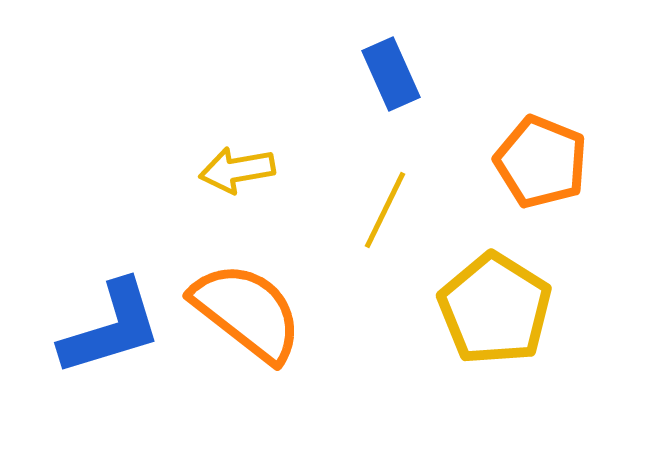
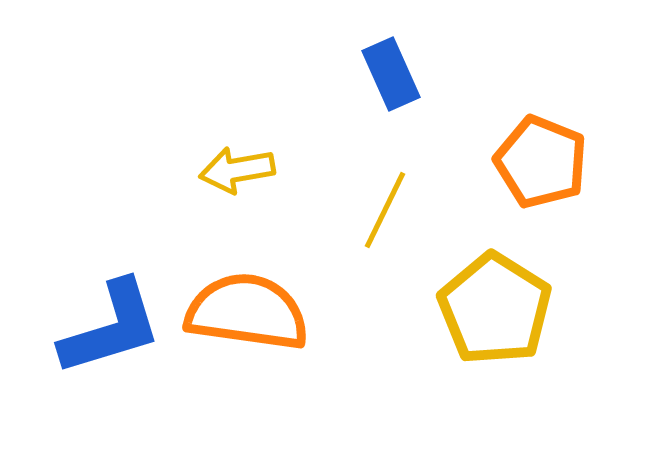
orange semicircle: rotated 30 degrees counterclockwise
